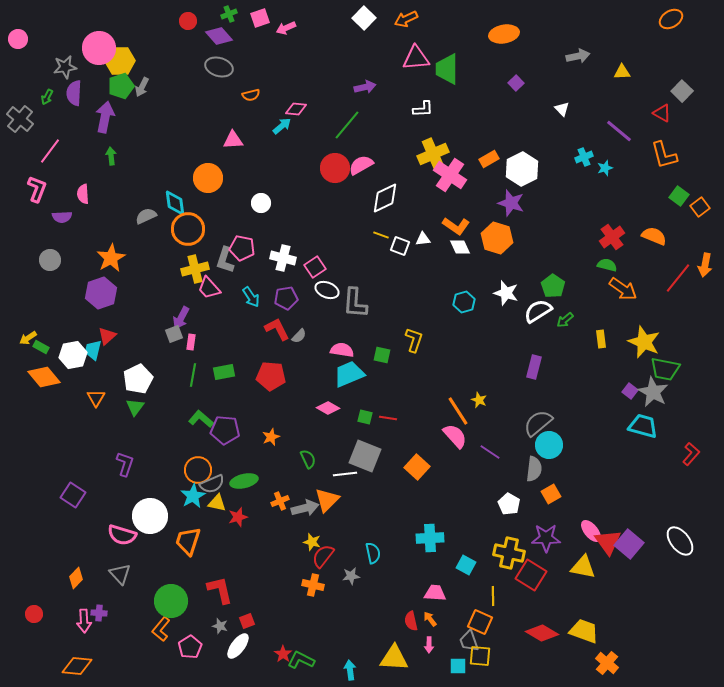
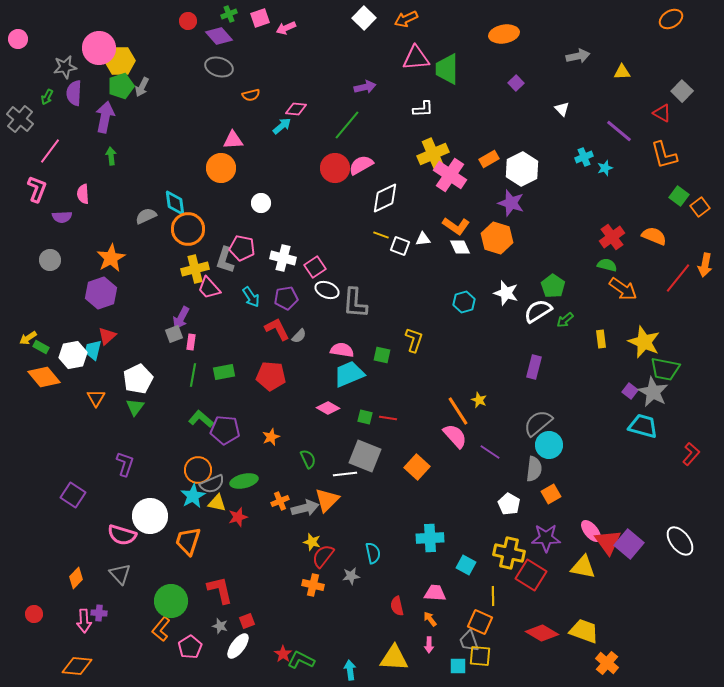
orange circle at (208, 178): moved 13 px right, 10 px up
red semicircle at (411, 621): moved 14 px left, 15 px up
